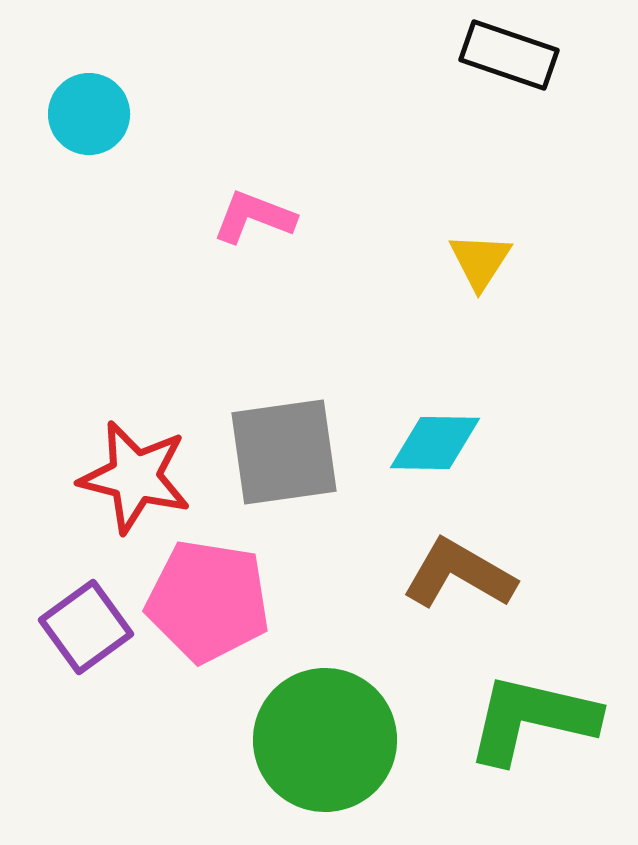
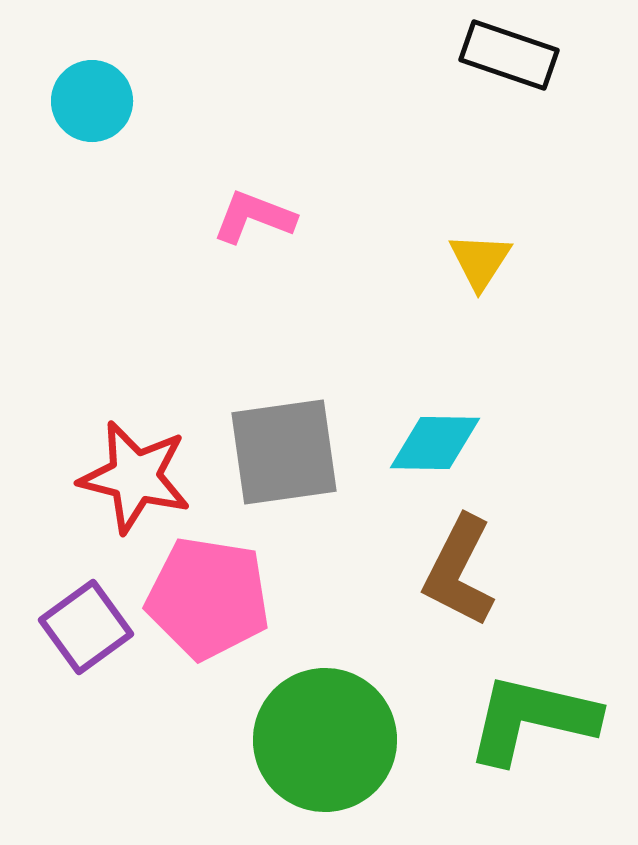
cyan circle: moved 3 px right, 13 px up
brown L-shape: moved 3 px up; rotated 93 degrees counterclockwise
pink pentagon: moved 3 px up
